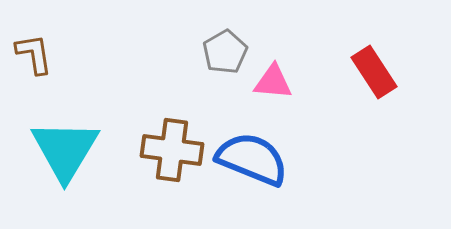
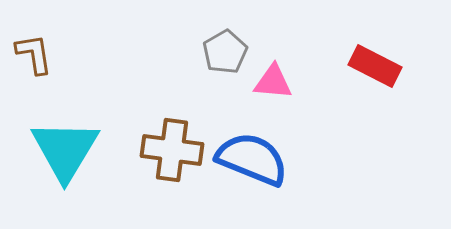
red rectangle: moved 1 px right, 6 px up; rotated 30 degrees counterclockwise
